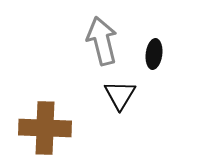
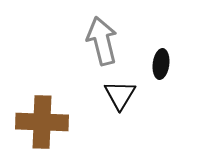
black ellipse: moved 7 px right, 10 px down
brown cross: moved 3 px left, 6 px up
